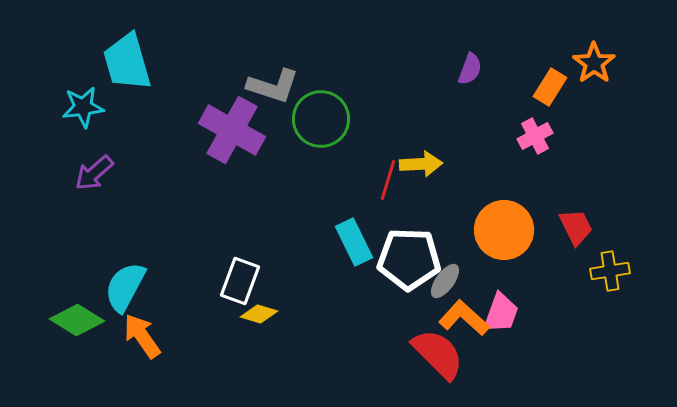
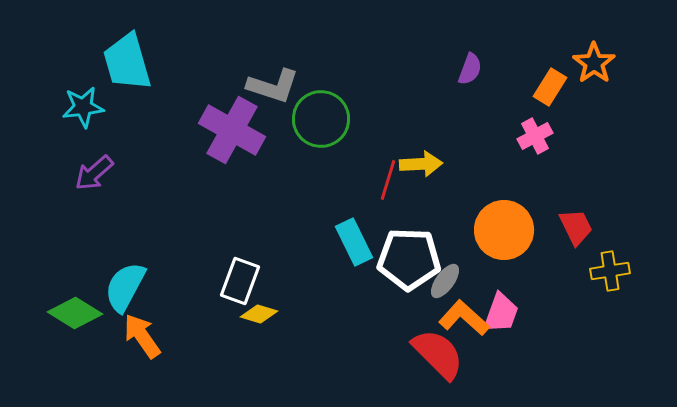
green diamond: moved 2 px left, 7 px up
